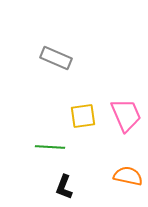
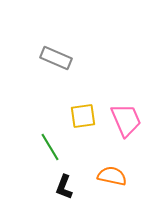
pink trapezoid: moved 5 px down
green line: rotated 56 degrees clockwise
orange semicircle: moved 16 px left
